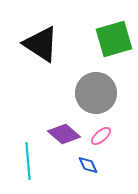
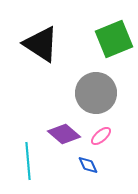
green square: rotated 6 degrees counterclockwise
